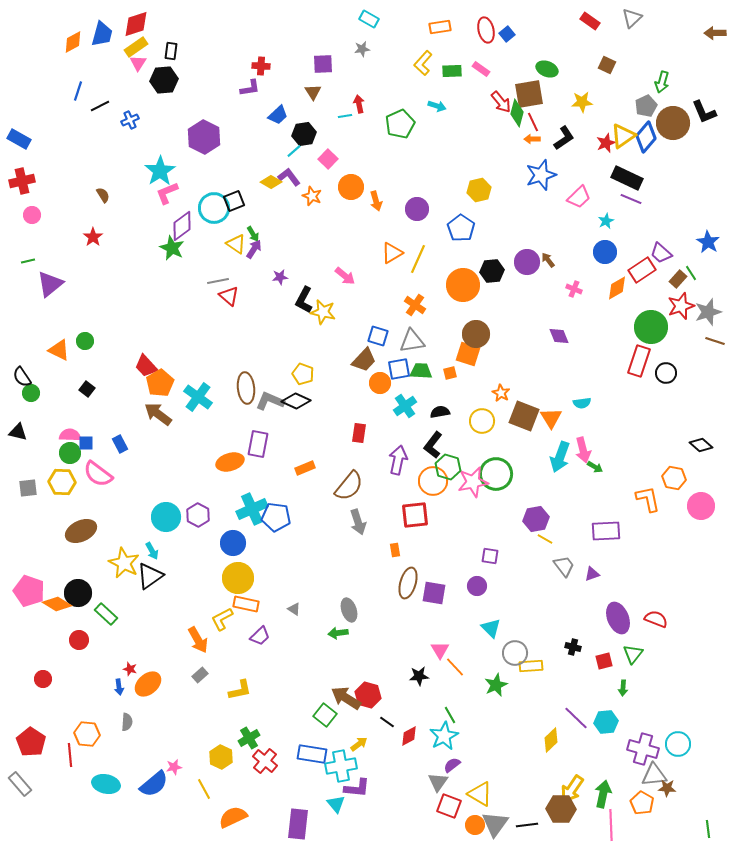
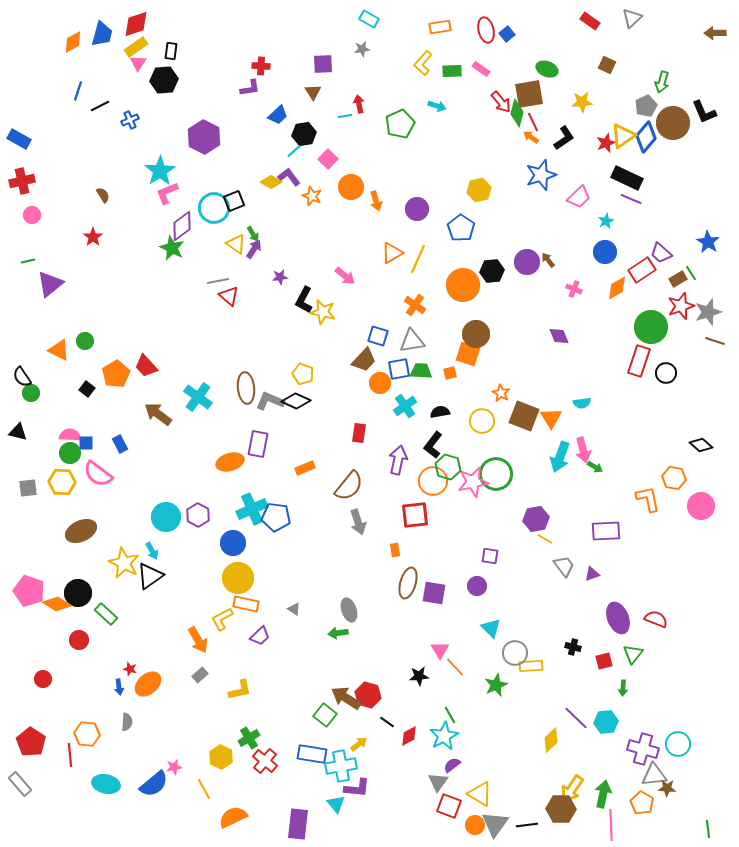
orange arrow at (532, 139): moved 1 px left, 2 px up; rotated 35 degrees clockwise
brown rectangle at (678, 279): rotated 18 degrees clockwise
orange pentagon at (160, 383): moved 44 px left, 9 px up
